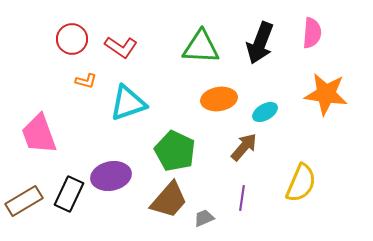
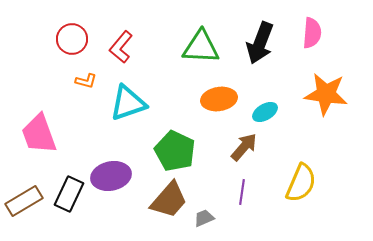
red L-shape: rotated 96 degrees clockwise
purple line: moved 6 px up
